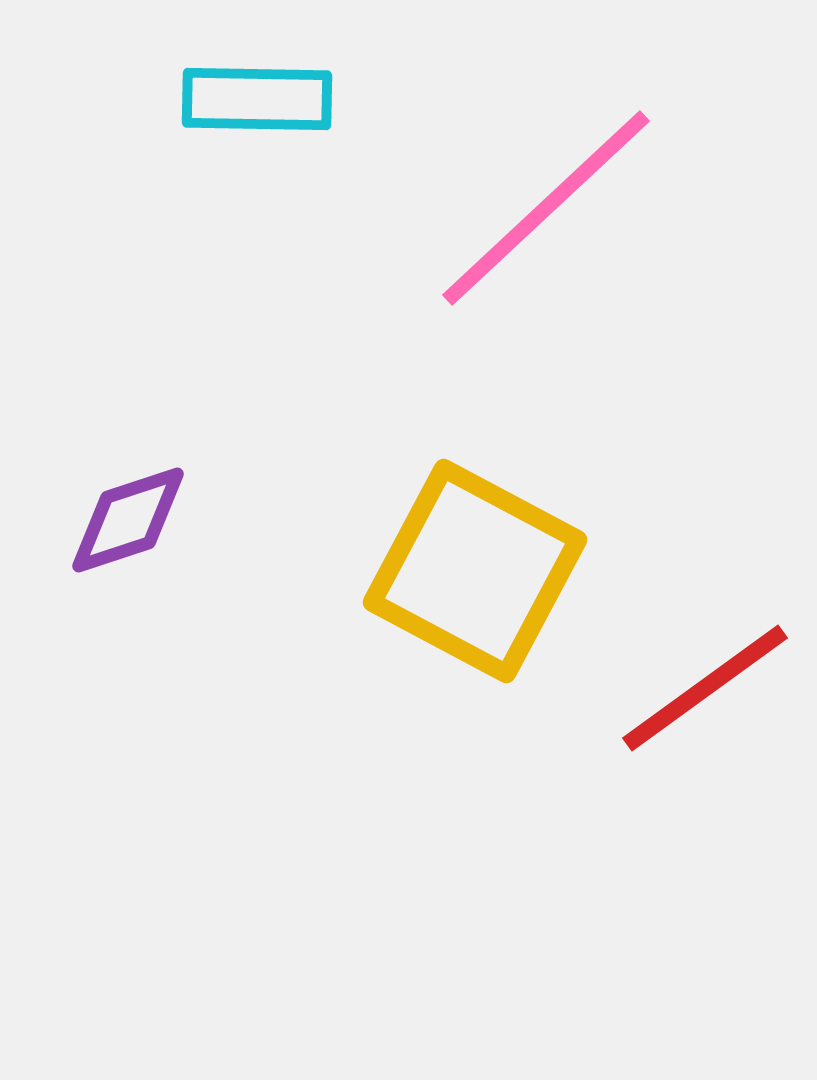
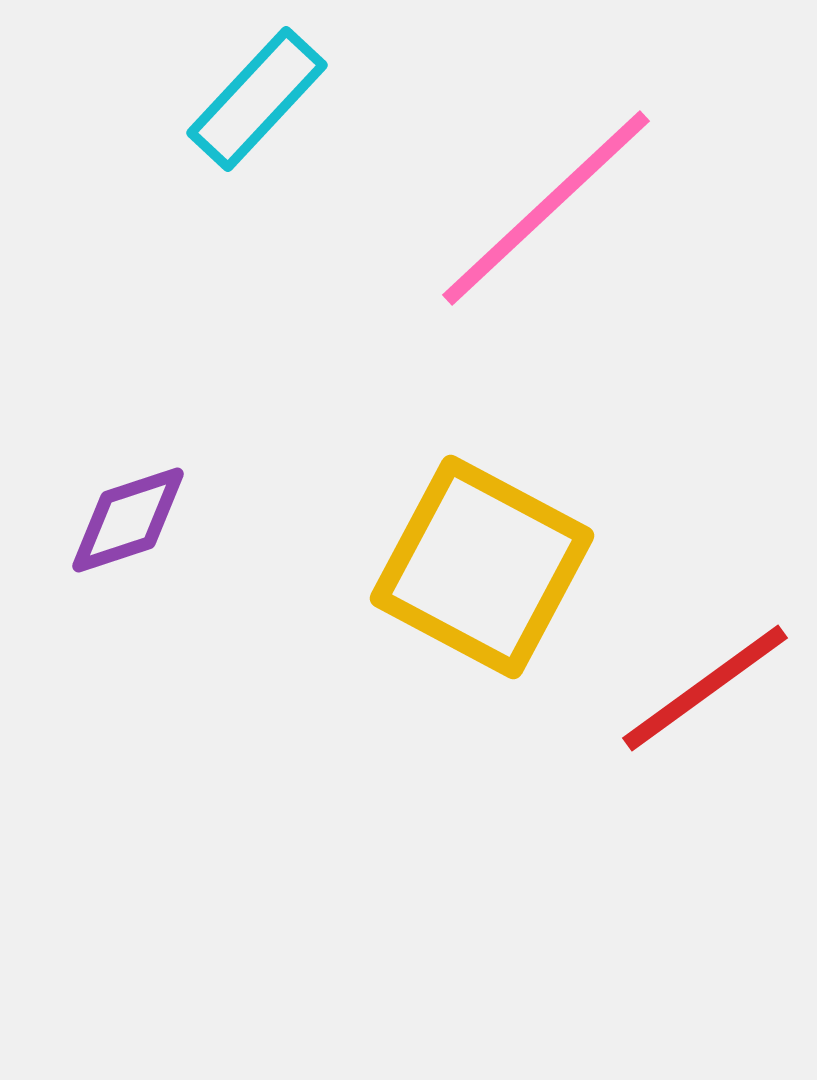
cyan rectangle: rotated 48 degrees counterclockwise
yellow square: moved 7 px right, 4 px up
